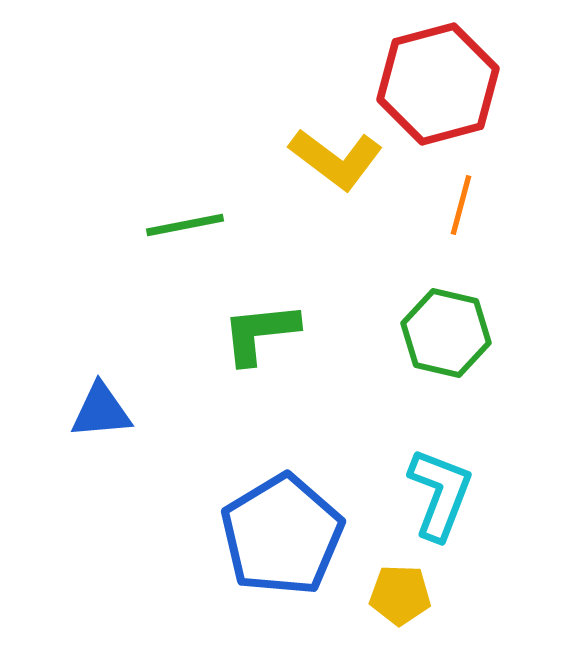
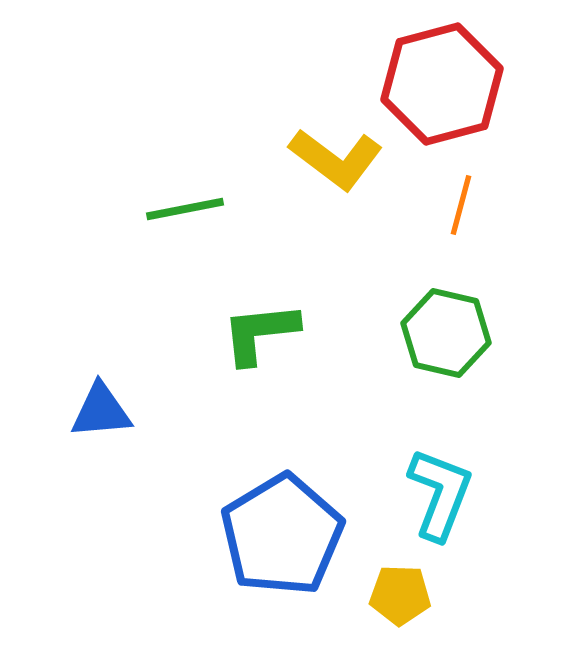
red hexagon: moved 4 px right
green line: moved 16 px up
